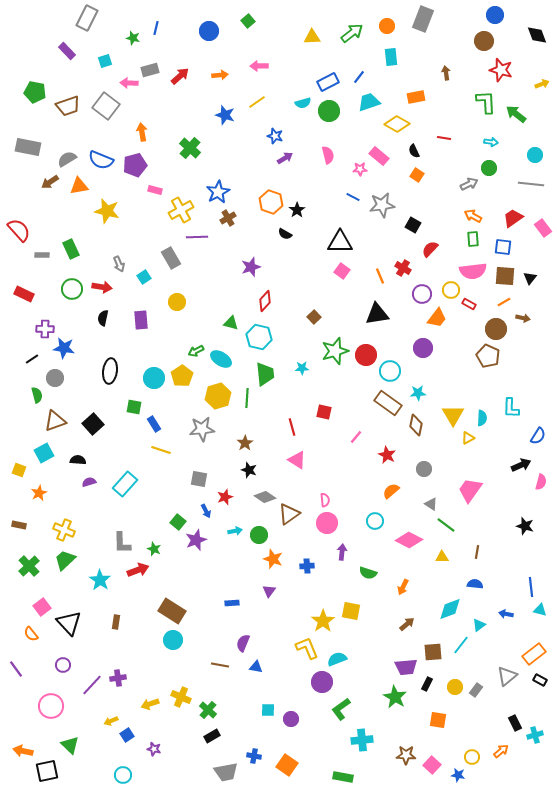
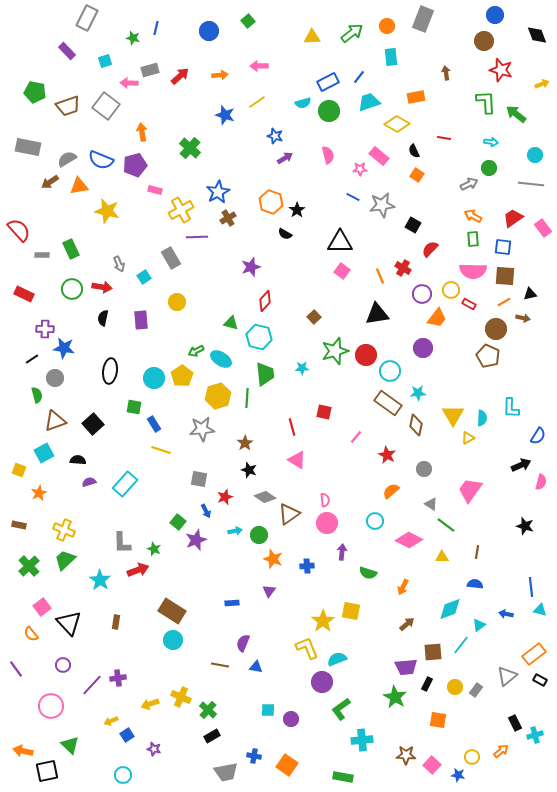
pink semicircle at (473, 271): rotated 8 degrees clockwise
black triangle at (530, 278): moved 16 px down; rotated 40 degrees clockwise
